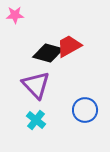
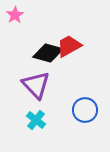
pink star: rotated 30 degrees counterclockwise
